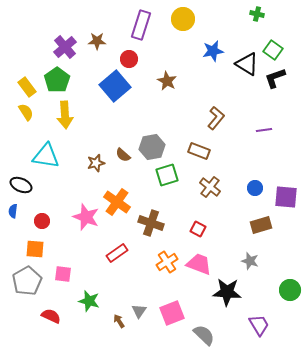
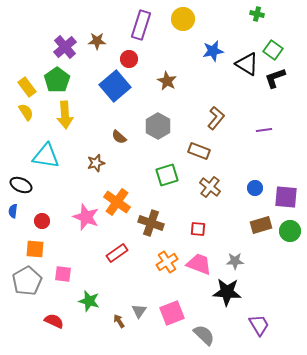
gray hexagon at (152, 147): moved 6 px right, 21 px up; rotated 20 degrees counterclockwise
brown semicircle at (123, 155): moved 4 px left, 18 px up
red square at (198, 229): rotated 21 degrees counterclockwise
gray star at (250, 261): moved 15 px left; rotated 18 degrees counterclockwise
green circle at (290, 290): moved 59 px up
red semicircle at (51, 316): moved 3 px right, 5 px down
